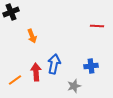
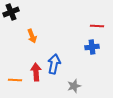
blue cross: moved 1 px right, 19 px up
orange line: rotated 40 degrees clockwise
